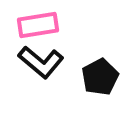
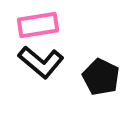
black pentagon: moved 1 px right; rotated 18 degrees counterclockwise
